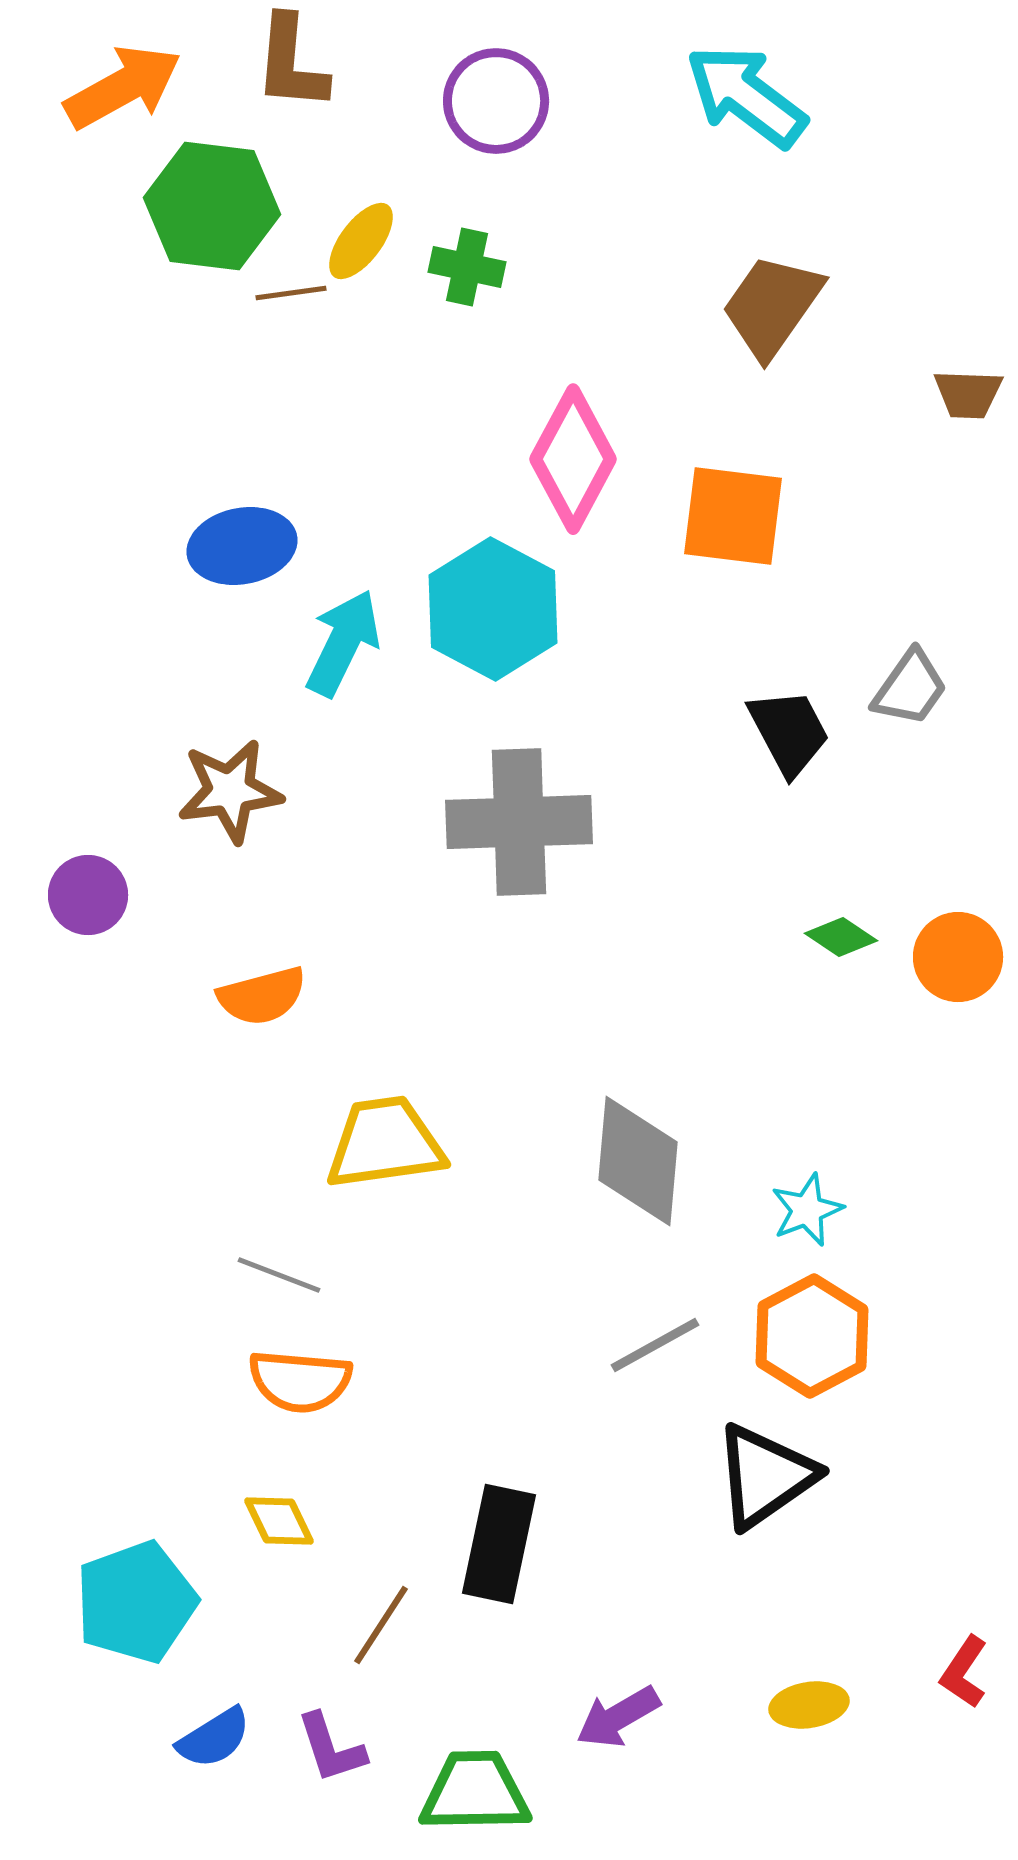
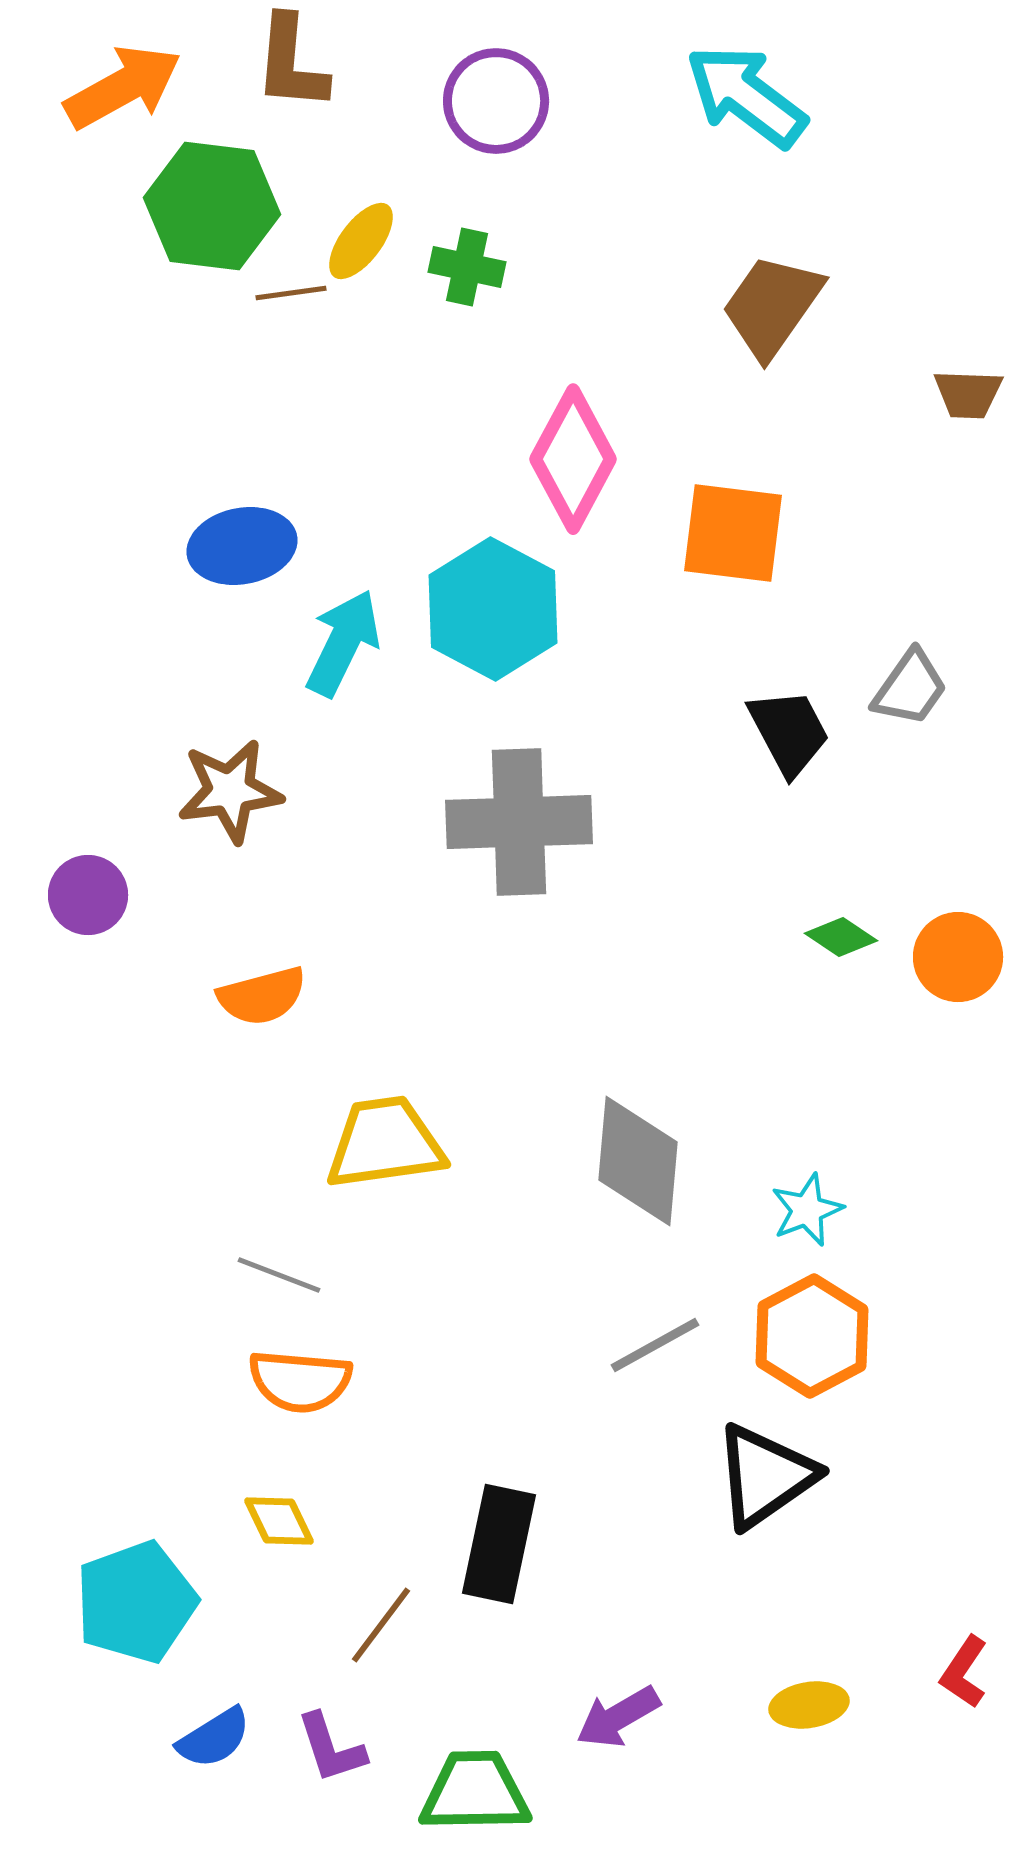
orange square at (733, 516): moved 17 px down
brown line at (381, 1625): rotated 4 degrees clockwise
